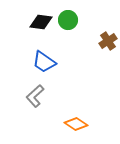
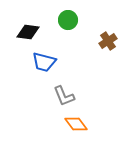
black diamond: moved 13 px left, 10 px down
blue trapezoid: rotated 20 degrees counterclockwise
gray L-shape: moved 29 px right; rotated 70 degrees counterclockwise
orange diamond: rotated 20 degrees clockwise
